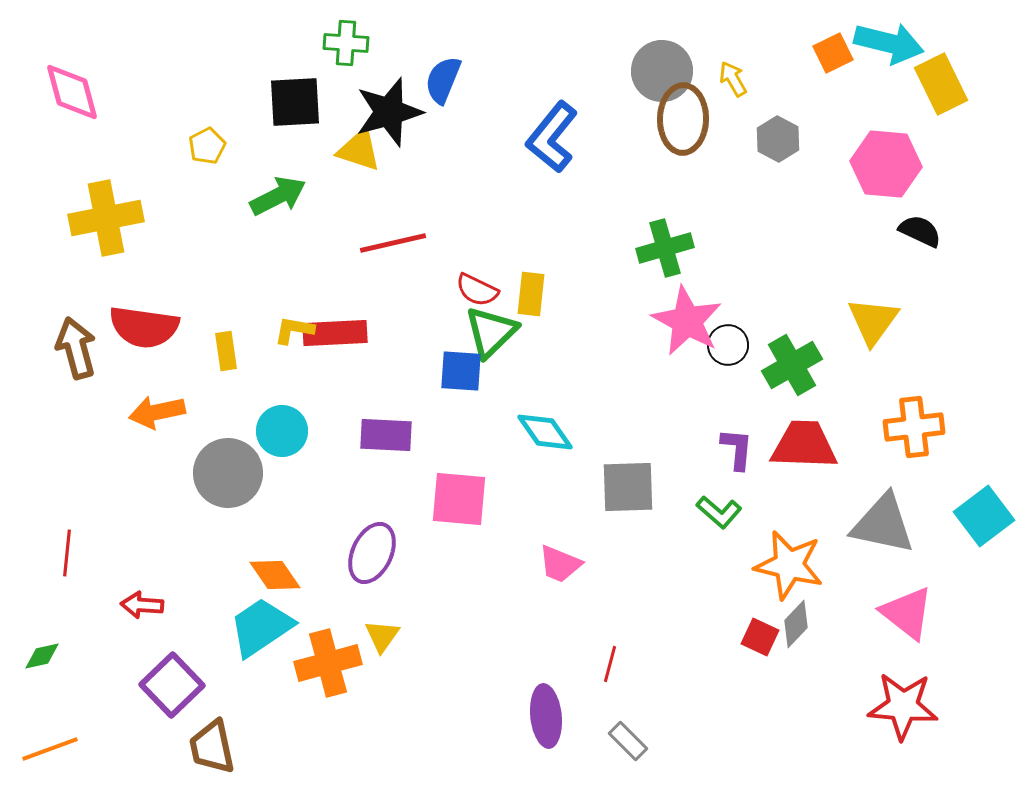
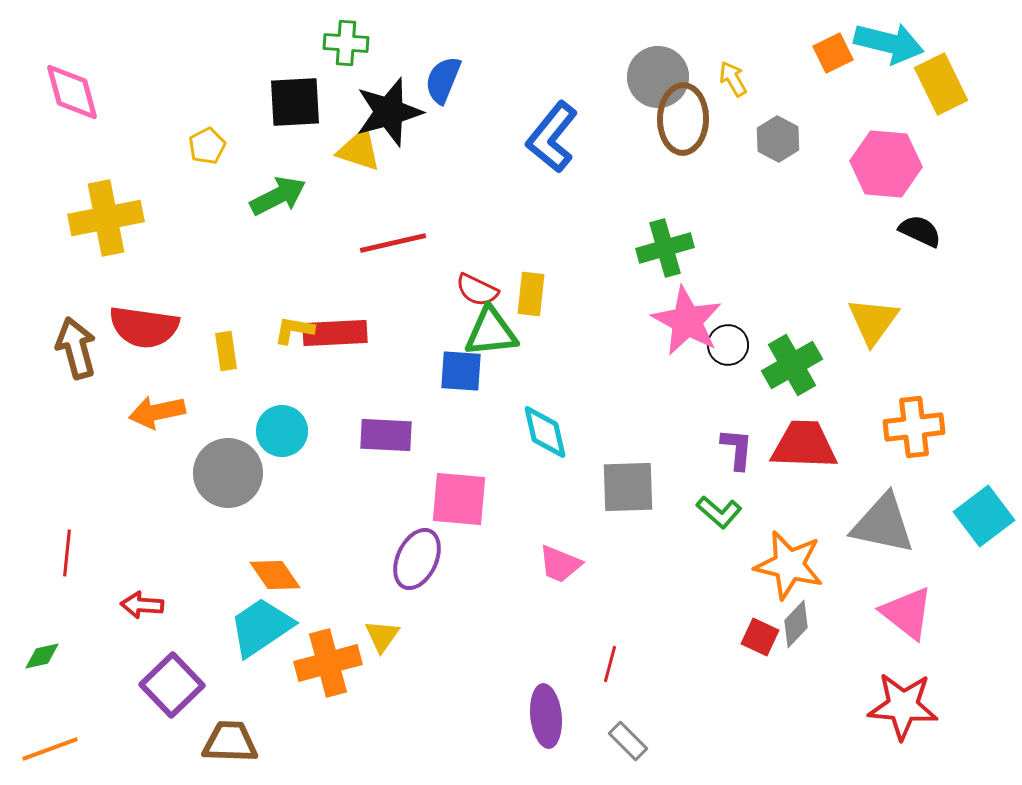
gray circle at (662, 71): moved 4 px left, 6 px down
green triangle at (491, 332): rotated 38 degrees clockwise
cyan diamond at (545, 432): rotated 22 degrees clockwise
purple ellipse at (372, 553): moved 45 px right, 6 px down
brown trapezoid at (212, 747): moved 18 px right, 5 px up; rotated 104 degrees clockwise
